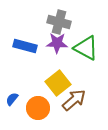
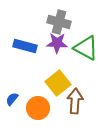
brown arrow: moved 1 px right, 1 px down; rotated 45 degrees counterclockwise
